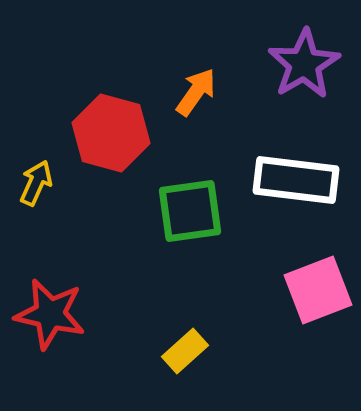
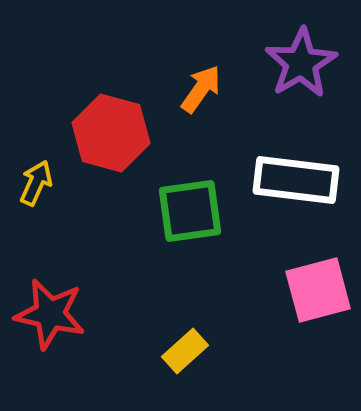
purple star: moved 3 px left, 1 px up
orange arrow: moved 5 px right, 3 px up
pink square: rotated 6 degrees clockwise
